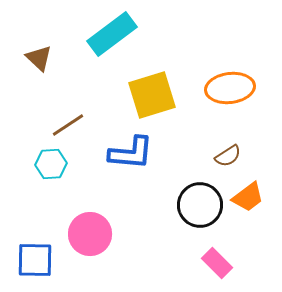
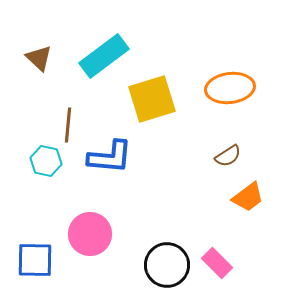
cyan rectangle: moved 8 px left, 22 px down
yellow square: moved 4 px down
brown line: rotated 52 degrees counterclockwise
blue L-shape: moved 21 px left, 4 px down
cyan hexagon: moved 5 px left, 3 px up; rotated 16 degrees clockwise
black circle: moved 33 px left, 60 px down
